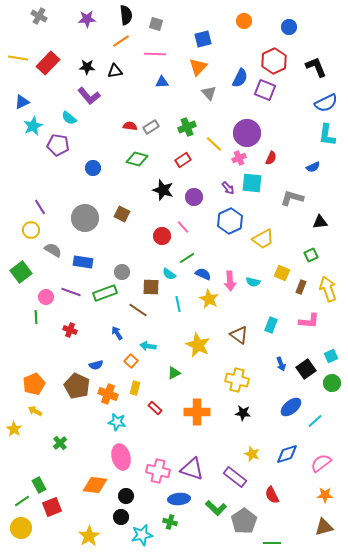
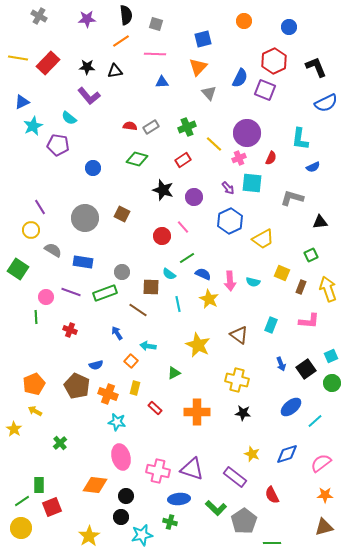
cyan L-shape at (327, 135): moved 27 px left, 4 px down
green square at (21, 272): moved 3 px left, 3 px up; rotated 20 degrees counterclockwise
green rectangle at (39, 485): rotated 28 degrees clockwise
